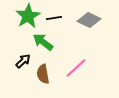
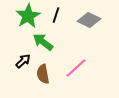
black line: moved 2 px right, 3 px up; rotated 63 degrees counterclockwise
